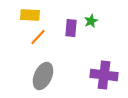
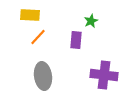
purple rectangle: moved 5 px right, 12 px down
gray ellipse: rotated 32 degrees counterclockwise
